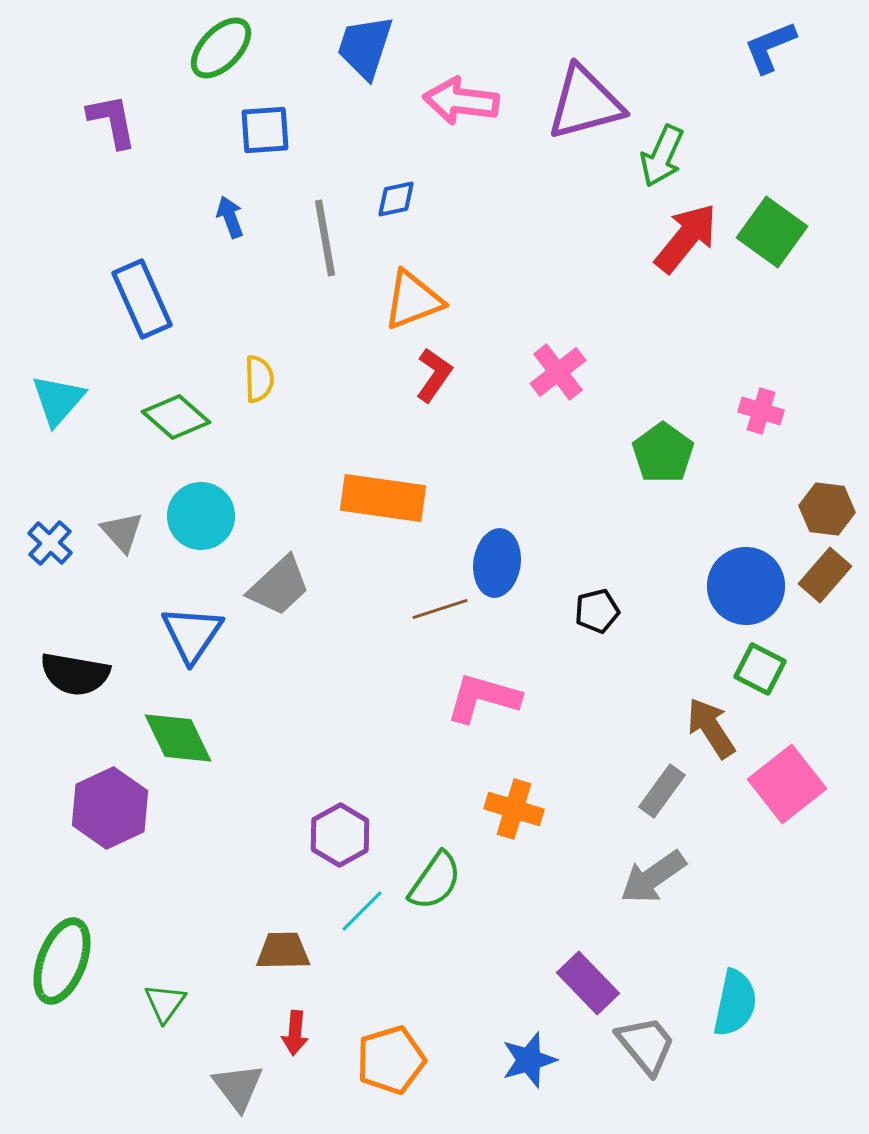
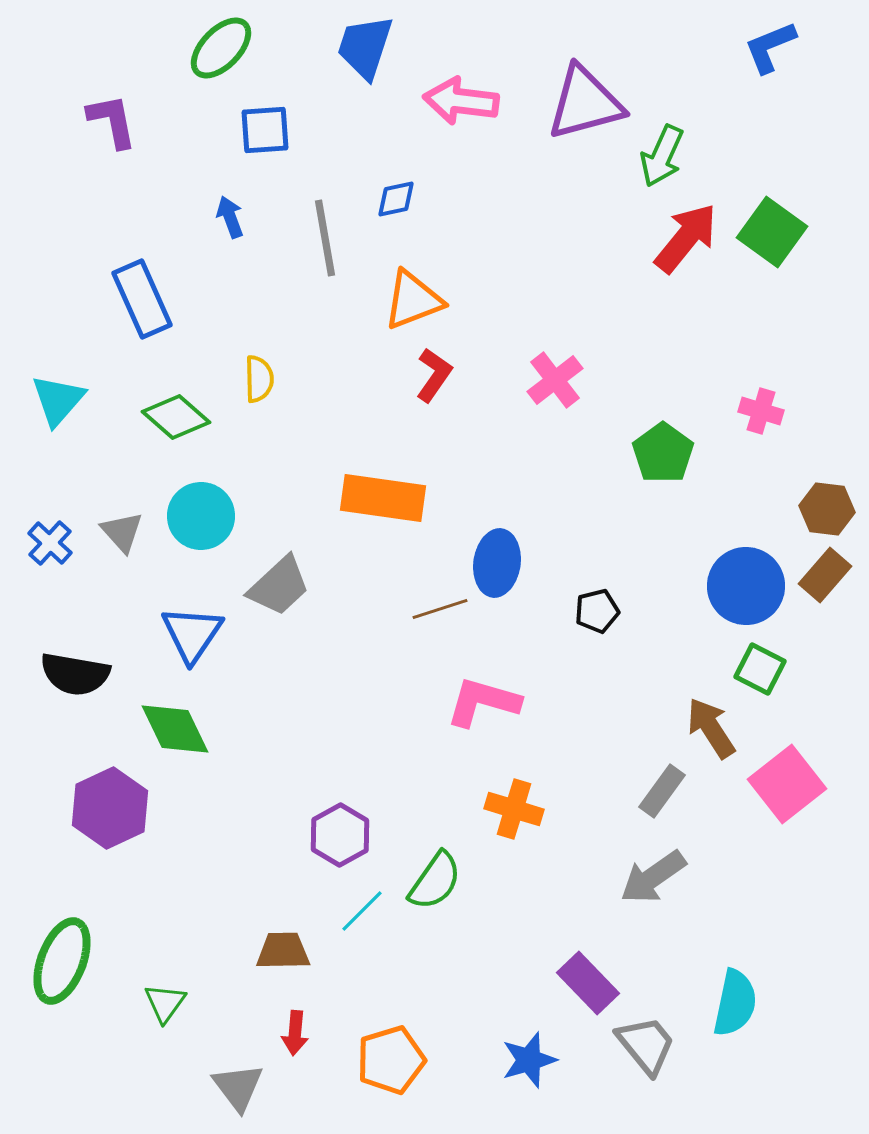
pink cross at (558, 372): moved 3 px left, 8 px down
pink L-shape at (483, 698): moved 4 px down
green diamond at (178, 738): moved 3 px left, 9 px up
